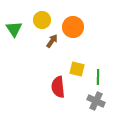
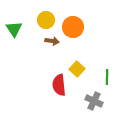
yellow circle: moved 4 px right
brown arrow: rotated 64 degrees clockwise
yellow square: rotated 28 degrees clockwise
green line: moved 9 px right
red semicircle: moved 1 px right, 2 px up
gray cross: moved 2 px left
